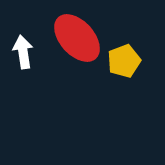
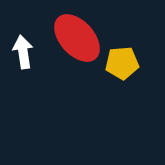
yellow pentagon: moved 2 px left, 2 px down; rotated 16 degrees clockwise
